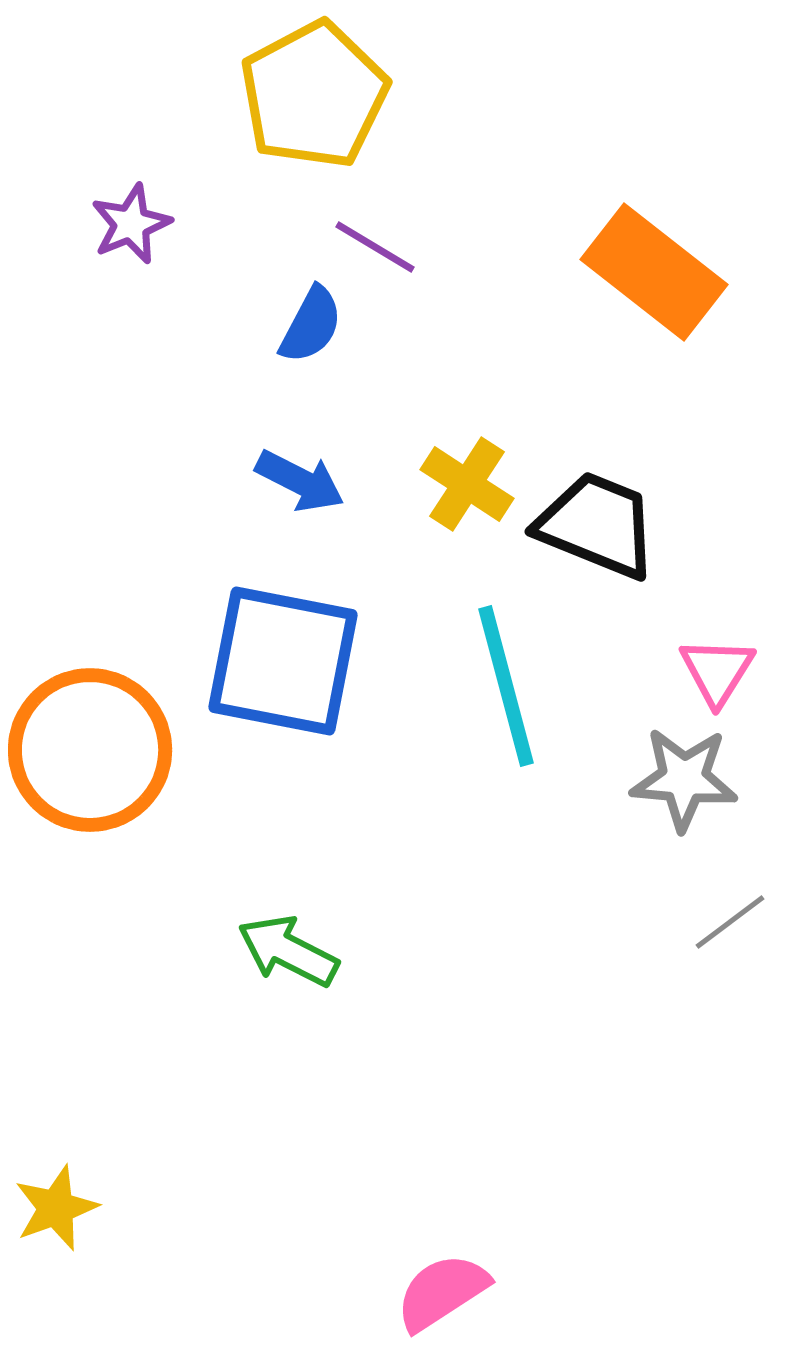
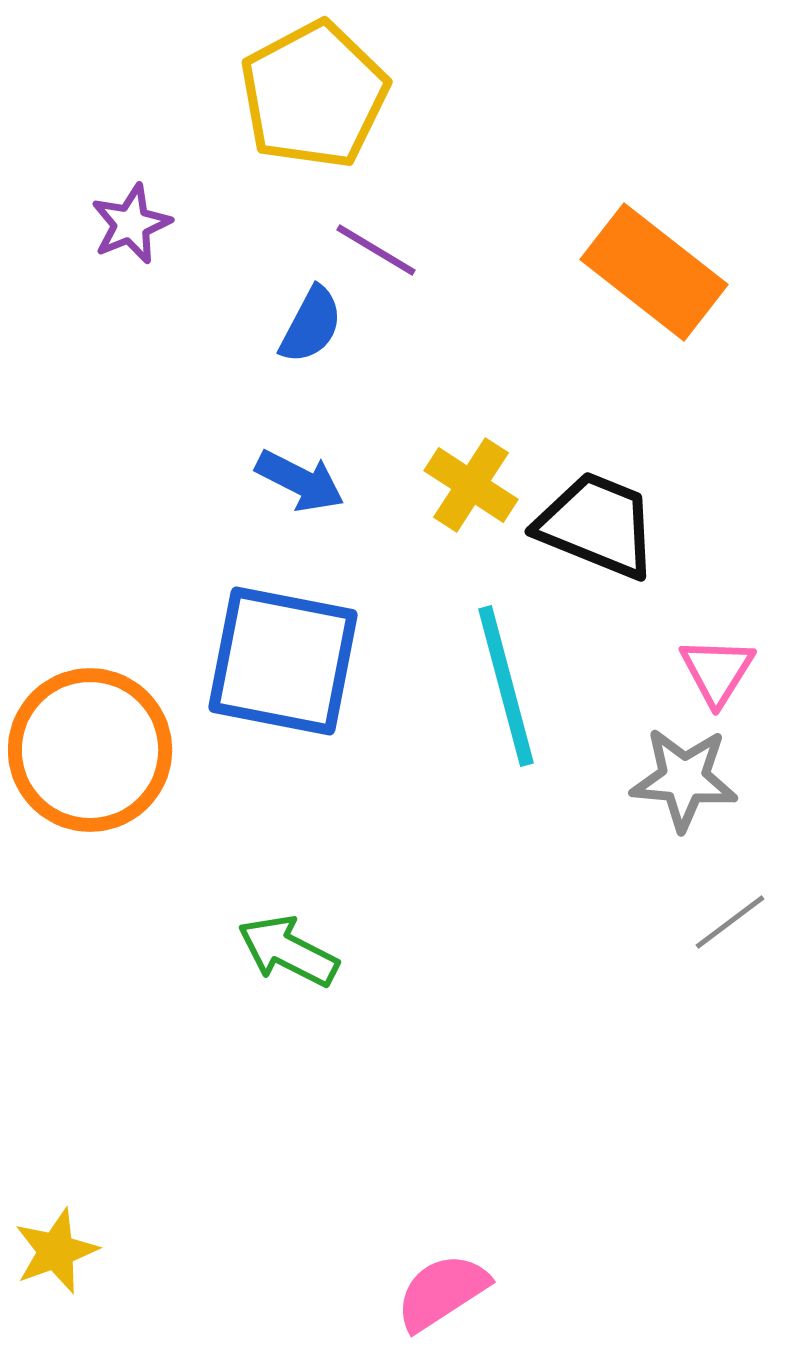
purple line: moved 1 px right, 3 px down
yellow cross: moved 4 px right, 1 px down
yellow star: moved 43 px down
